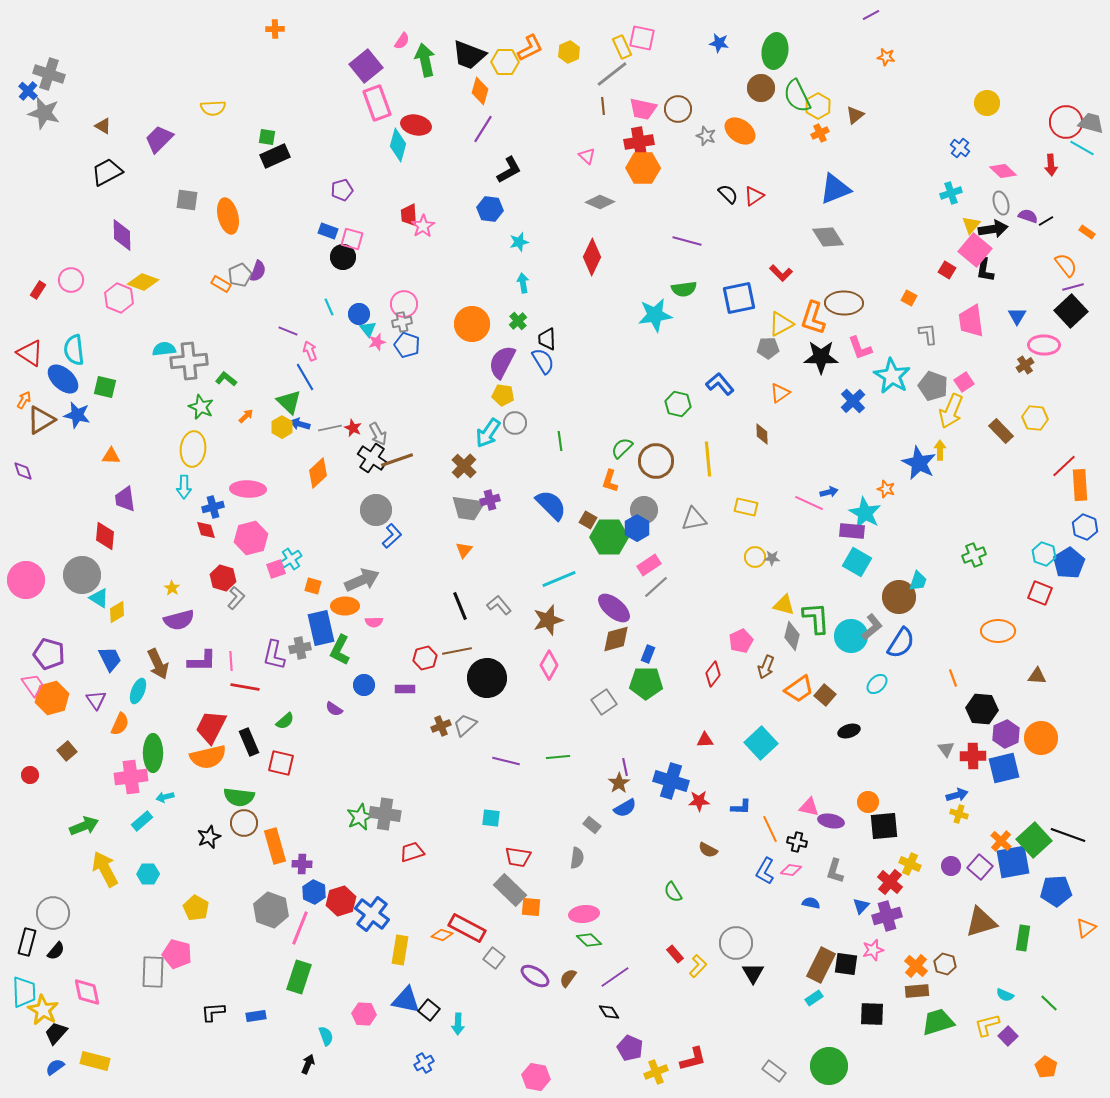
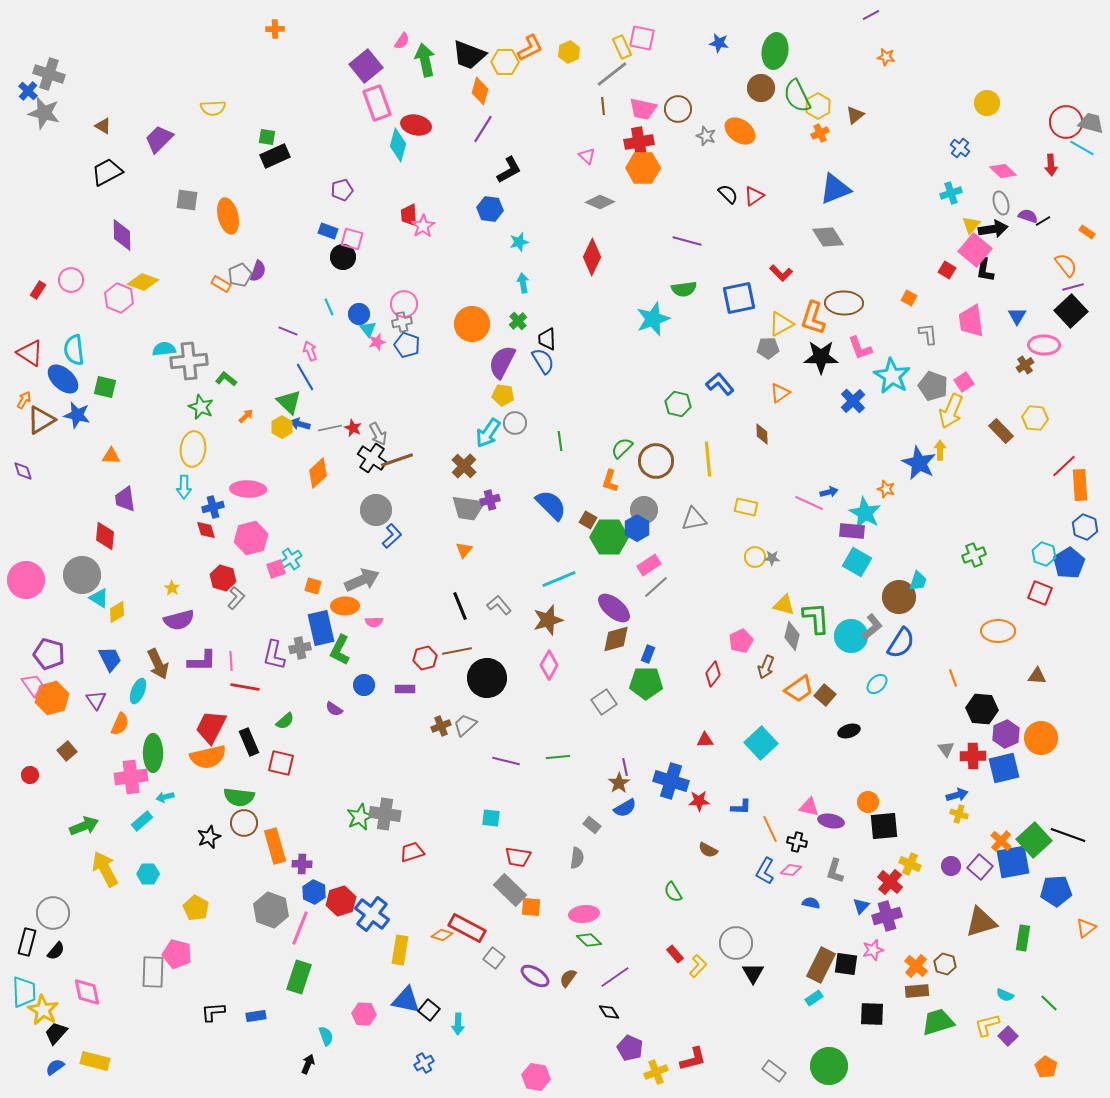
black line at (1046, 221): moved 3 px left
cyan star at (655, 315): moved 2 px left, 4 px down; rotated 12 degrees counterclockwise
